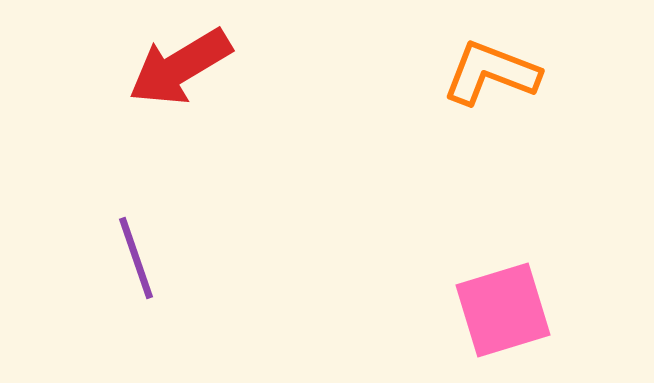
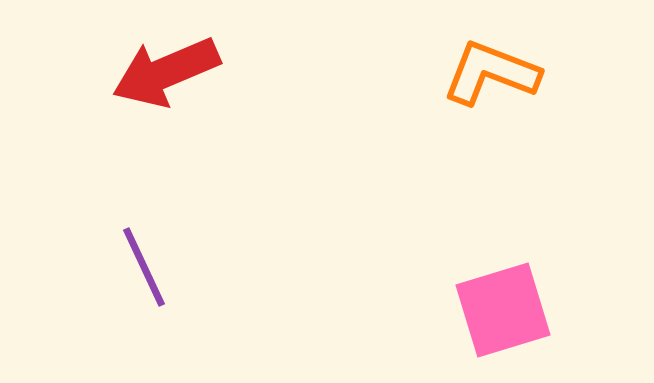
red arrow: moved 14 px left, 5 px down; rotated 8 degrees clockwise
purple line: moved 8 px right, 9 px down; rotated 6 degrees counterclockwise
